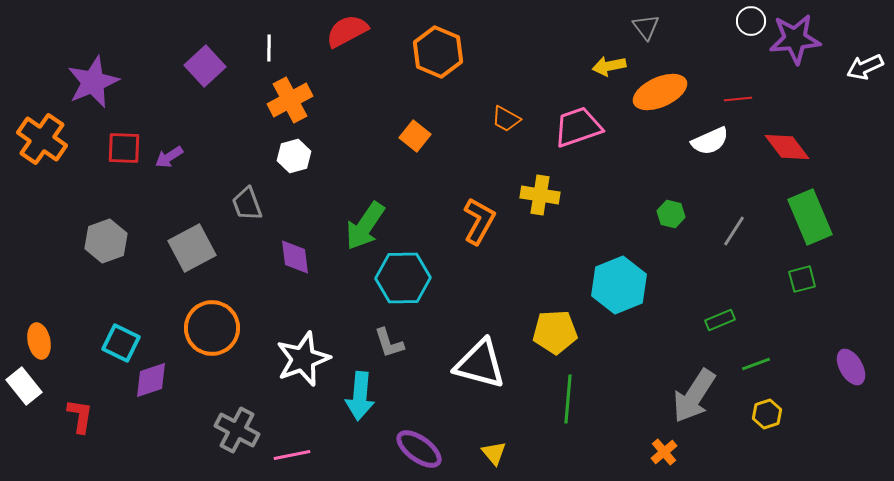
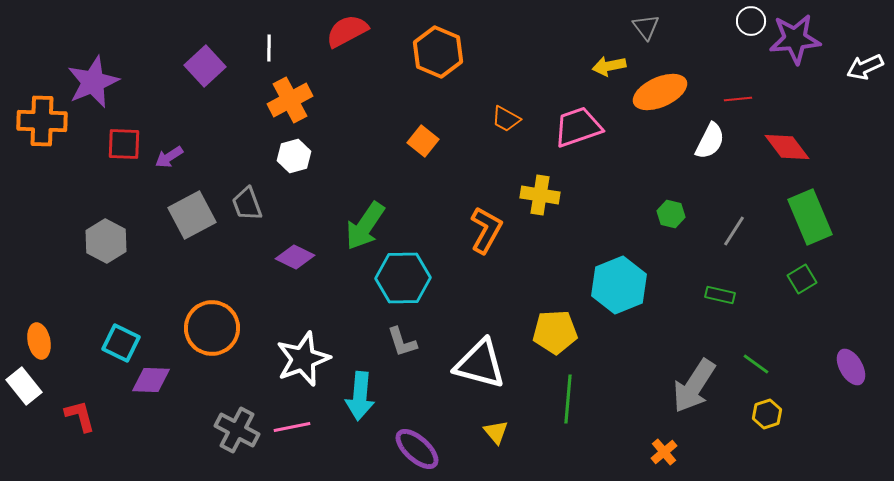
orange square at (415, 136): moved 8 px right, 5 px down
orange cross at (42, 139): moved 18 px up; rotated 33 degrees counterclockwise
white semicircle at (710, 141): rotated 39 degrees counterclockwise
red square at (124, 148): moved 4 px up
orange L-shape at (479, 221): moved 7 px right, 9 px down
gray hexagon at (106, 241): rotated 12 degrees counterclockwise
gray square at (192, 248): moved 33 px up
purple diamond at (295, 257): rotated 57 degrees counterclockwise
green square at (802, 279): rotated 16 degrees counterclockwise
green rectangle at (720, 320): moved 25 px up; rotated 36 degrees clockwise
gray L-shape at (389, 343): moved 13 px right, 1 px up
green line at (756, 364): rotated 56 degrees clockwise
purple diamond at (151, 380): rotated 21 degrees clockwise
gray arrow at (694, 396): moved 10 px up
red L-shape at (80, 416): rotated 24 degrees counterclockwise
purple ellipse at (419, 449): moved 2 px left; rotated 6 degrees clockwise
yellow triangle at (494, 453): moved 2 px right, 21 px up
pink line at (292, 455): moved 28 px up
